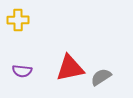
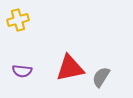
yellow cross: rotated 15 degrees counterclockwise
gray semicircle: rotated 25 degrees counterclockwise
